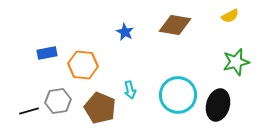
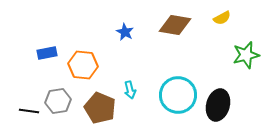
yellow semicircle: moved 8 px left, 2 px down
green star: moved 10 px right, 7 px up
black line: rotated 24 degrees clockwise
